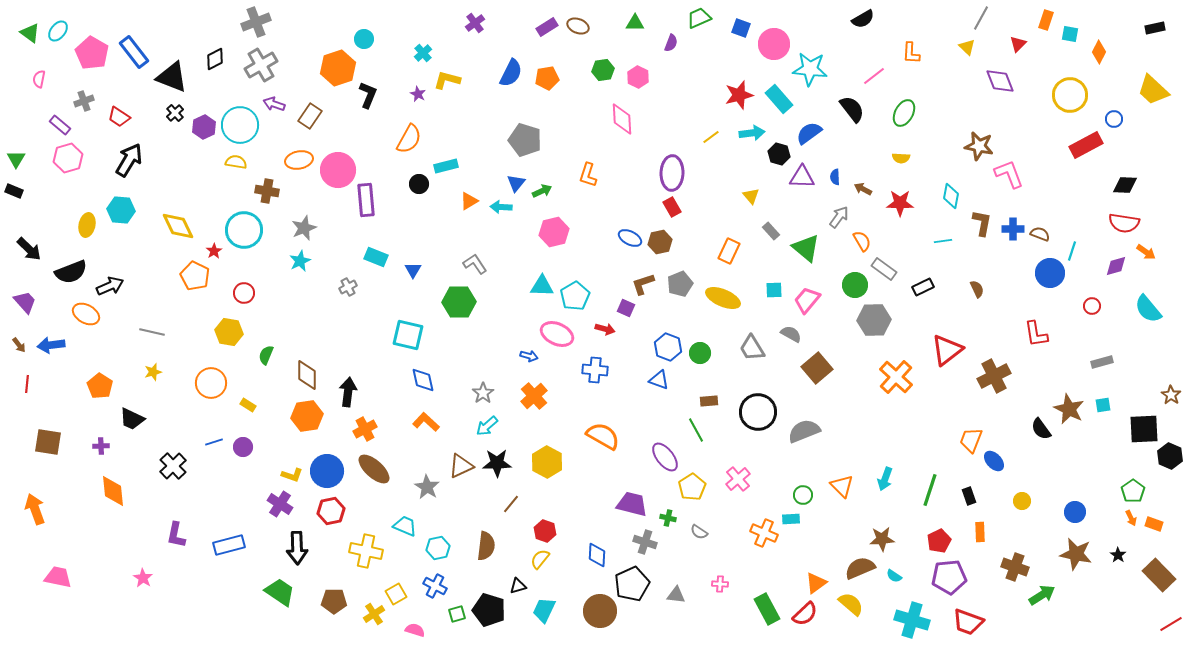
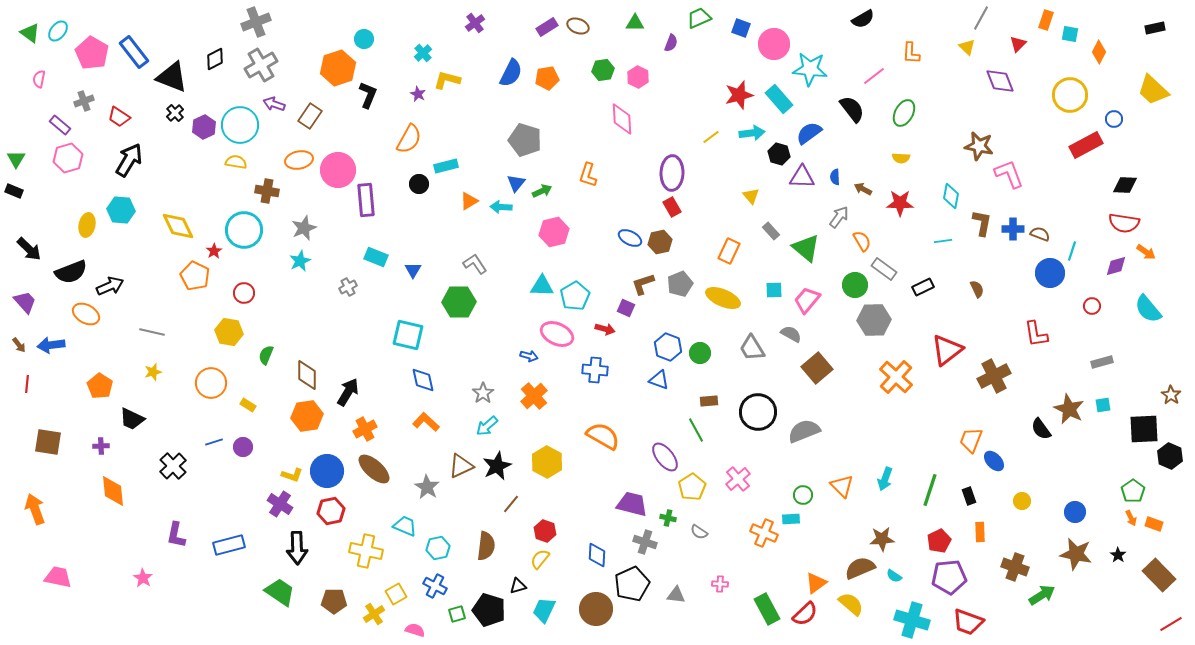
black arrow at (348, 392): rotated 24 degrees clockwise
black star at (497, 463): moved 3 px down; rotated 24 degrees counterclockwise
brown circle at (600, 611): moved 4 px left, 2 px up
